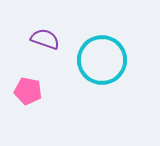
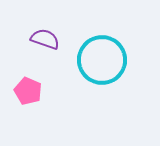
pink pentagon: rotated 12 degrees clockwise
